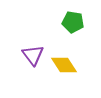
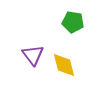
yellow diamond: rotated 20 degrees clockwise
